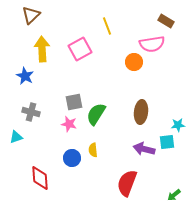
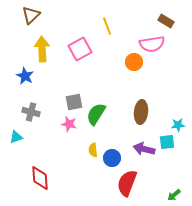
blue circle: moved 40 px right
